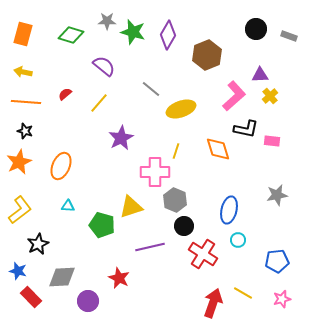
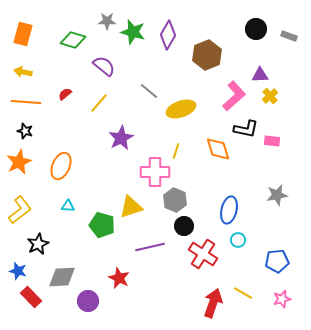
green diamond at (71, 35): moved 2 px right, 5 px down
gray line at (151, 89): moved 2 px left, 2 px down
